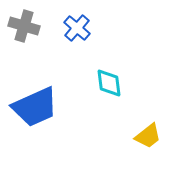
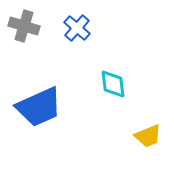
cyan diamond: moved 4 px right, 1 px down
blue trapezoid: moved 4 px right
yellow trapezoid: rotated 16 degrees clockwise
